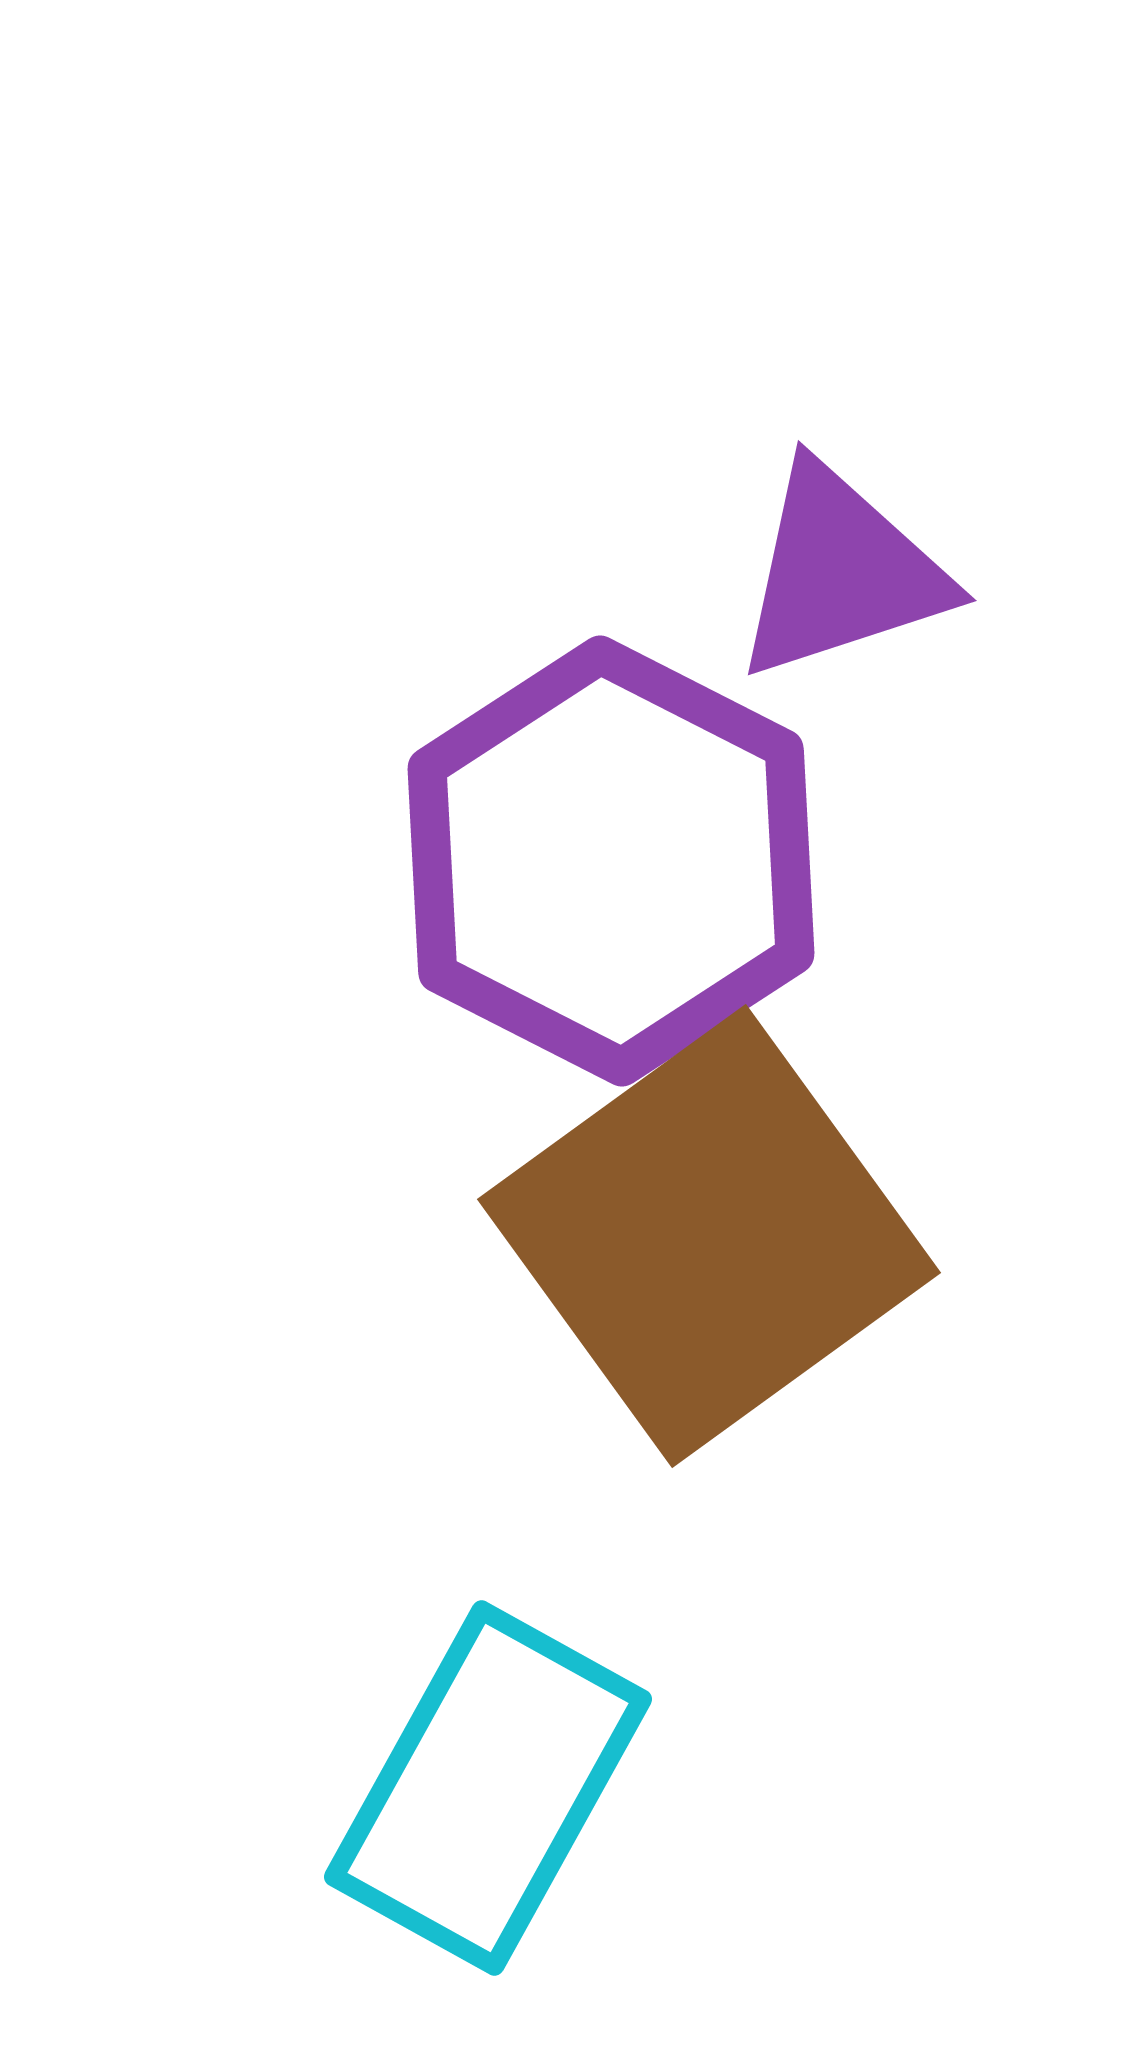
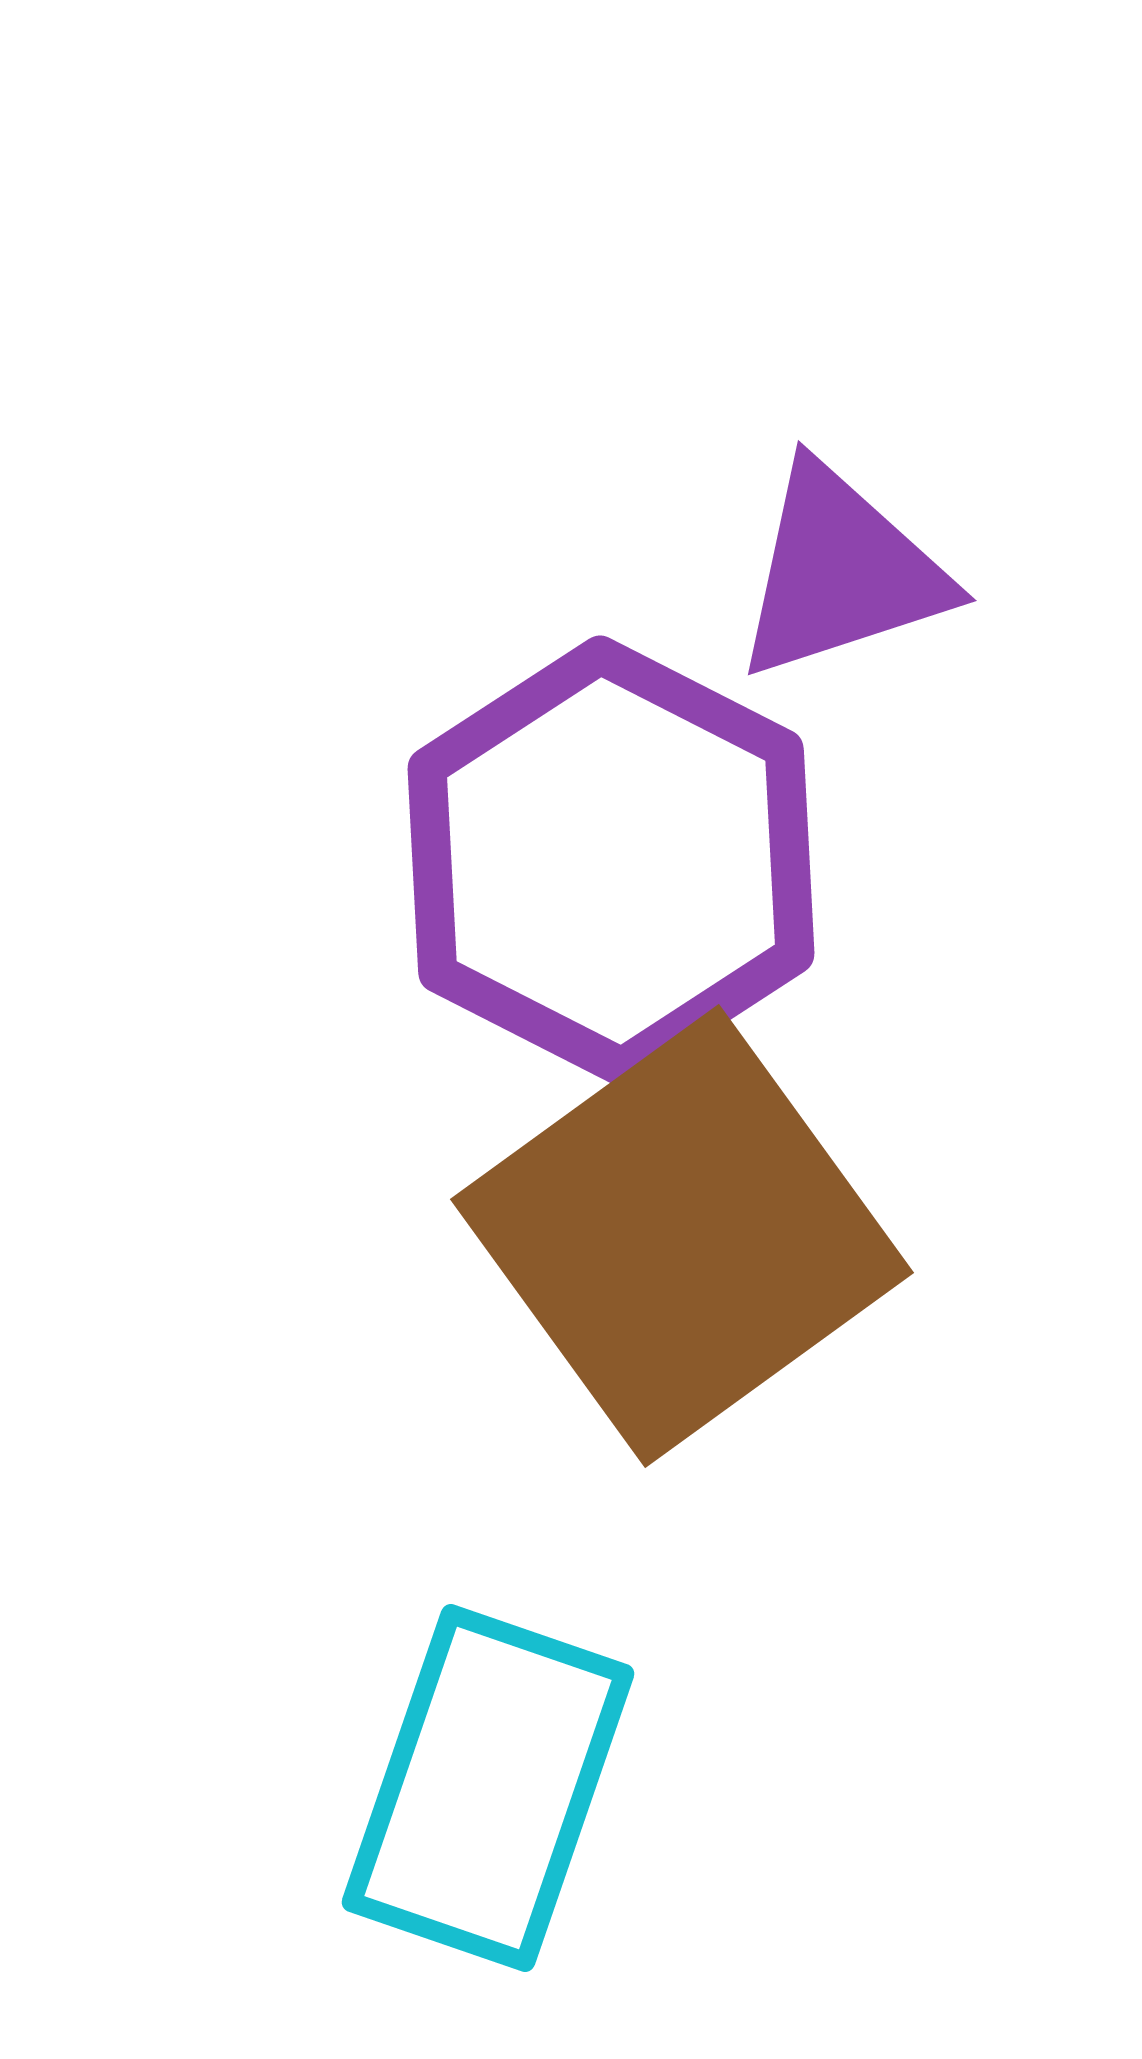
brown square: moved 27 px left
cyan rectangle: rotated 10 degrees counterclockwise
